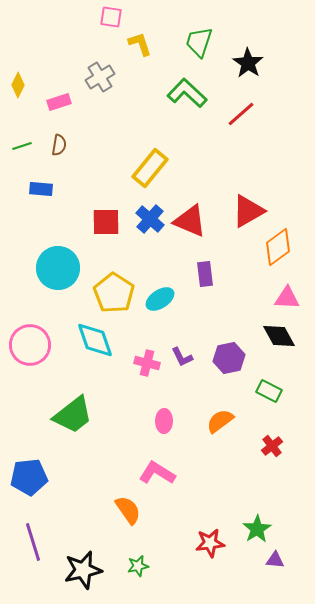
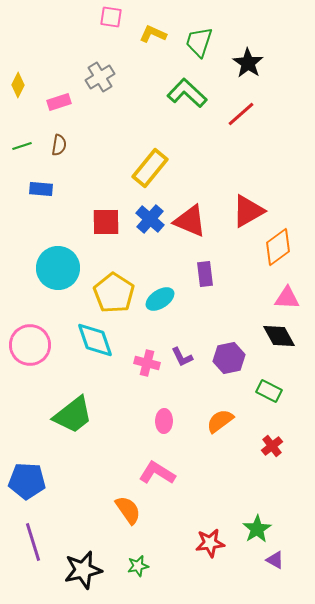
yellow L-shape at (140, 44): moved 13 px right, 10 px up; rotated 48 degrees counterclockwise
blue pentagon at (29, 477): moved 2 px left, 4 px down; rotated 9 degrees clockwise
purple triangle at (275, 560): rotated 24 degrees clockwise
